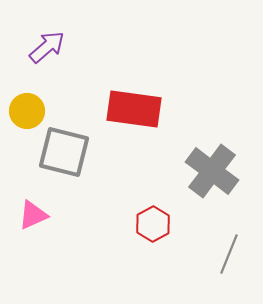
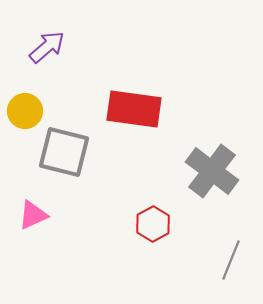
yellow circle: moved 2 px left
gray line: moved 2 px right, 6 px down
